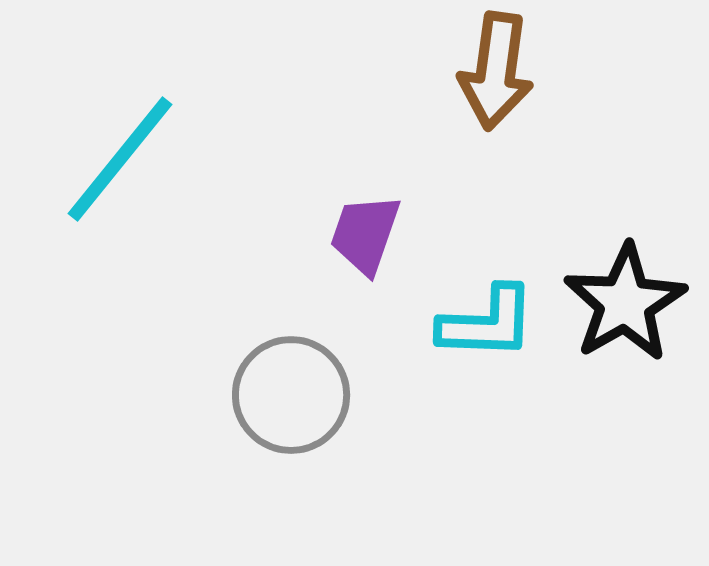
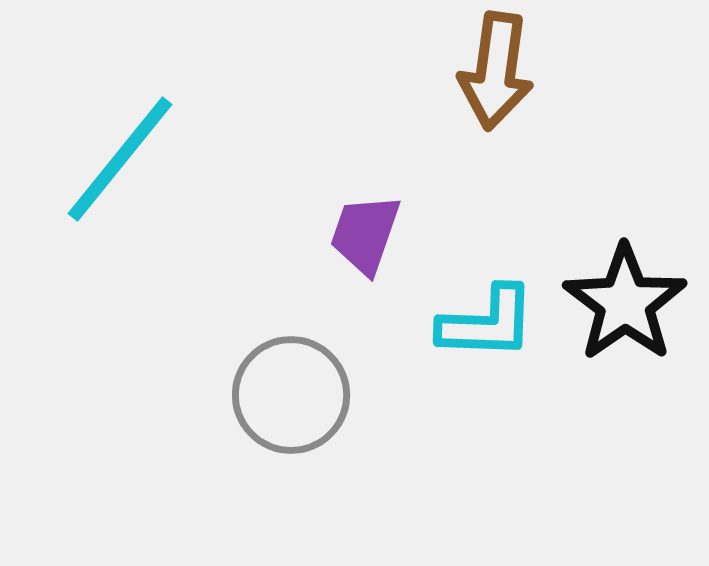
black star: rotated 5 degrees counterclockwise
